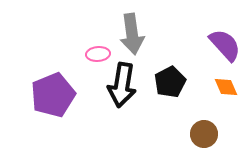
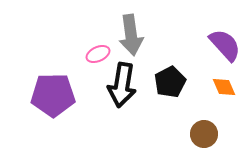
gray arrow: moved 1 px left, 1 px down
pink ellipse: rotated 20 degrees counterclockwise
orange diamond: moved 2 px left
purple pentagon: rotated 21 degrees clockwise
